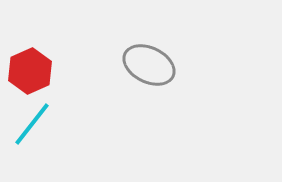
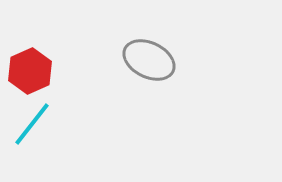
gray ellipse: moved 5 px up
